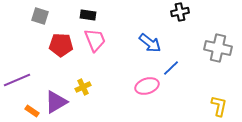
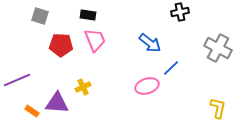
gray cross: rotated 16 degrees clockwise
purple triangle: moved 1 px right, 1 px down; rotated 35 degrees clockwise
yellow L-shape: moved 1 px left, 2 px down
